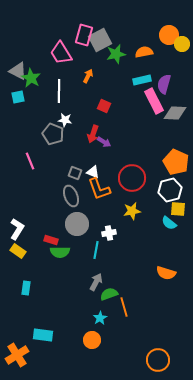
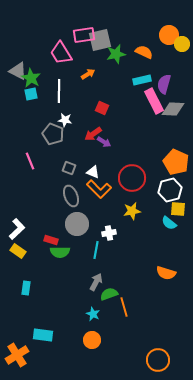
pink rectangle at (84, 35): rotated 65 degrees clockwise
gray square at (100, 40): rotated 15 degrees clockwise
orange semicircle at (144, 52): rotated 36 degrees clockwise
orange arrow at (88, 76): moved 2 px up; rotated 32 degrees clockwise
cyan square at (18, 97): moved 13 px right, 3 px up
red square at (104, 106): moved 2 px left, 2 px down
gray diamond at (175, 113): moved 2 px left, 4 px up
red arrow at (93, 134): rotated 36 degrees clockwise
gray square at (75, 173): moved 6 px left, 5 px up
orange L-shape at (99, 189): rotated 25 degrees counterclockwise
white L-shape at (17, 229): rotated 15 degrees clockwise
cyan star at (100, 318): moved 7 px left, 4 px up; rotated 16 degrees counterclockwise
